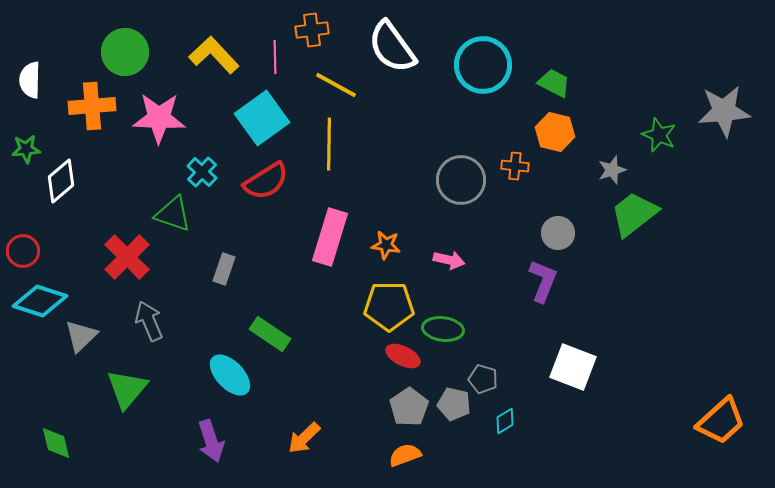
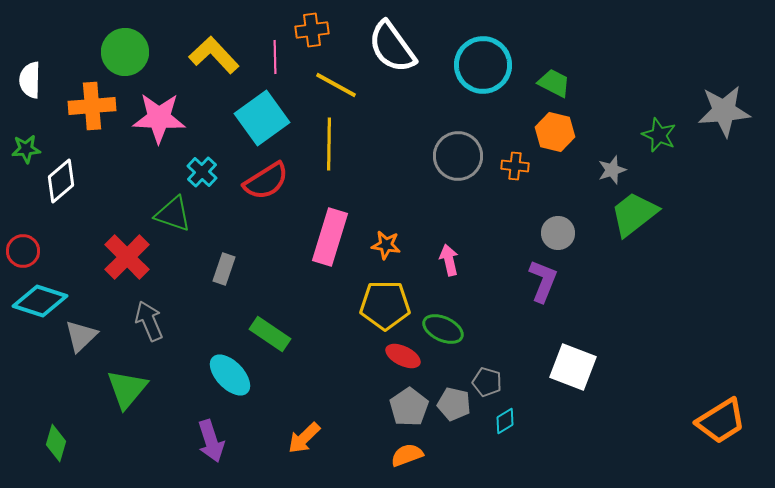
gray circle at (461, 180): moved 3 px left, 24 px up
pink arrow at (449, 260): rotated 116 degrees counterclockwise
yellow pentagon at (389, 306): moved 4 px left, 1 px up
green ellipse at (443, 329): rotated 18 degrees clockwise
gray pentagon at (483, 379): moved 4 px right, 3 px down
orange trapezoid at (721, 421): rotated 10 degrees clockwise
green diamond at (56, 443): rotated 30 degrees clockwise
orange semicircle at (405, 455): moved 2 px right
